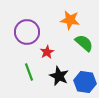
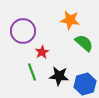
purple circle: moved 4 px left, 1 px up
red star: moved 5 px left
green line: moved 3 px right
black star: rotated 18 degrees counterclockwise
blue hexagon: moved 2 px down; rotated 25 degrees counterclockwise
